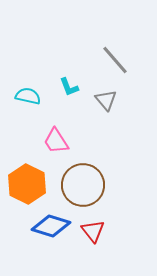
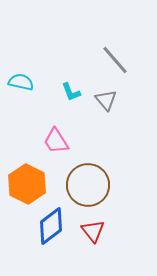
cyan L-shape: moved 2 px right, 5 px down
cyan semicircle: moved 7 px left, 14 px up
brown circle: moved 5 px right
blue diamond: rotated 54 degrees counterclockwise
